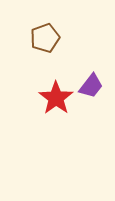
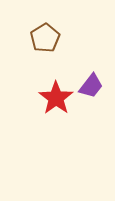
brown pentagon: rotated 12 degrees counterclockwise
